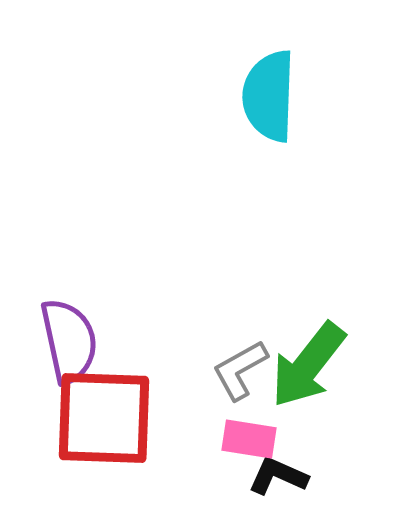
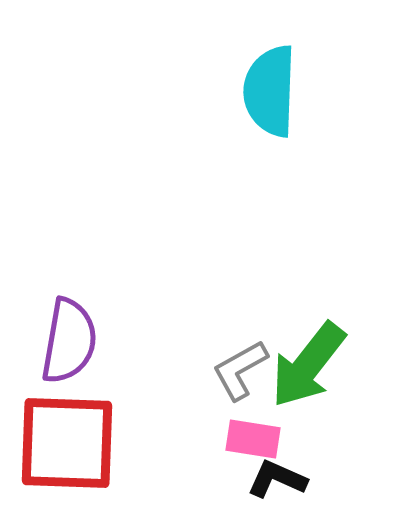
cyan semicircle: moved 1 px right, 5 px up
purple semicircle: rotated 22 degrees clockwise
red square: moved 37 px left, 25 px down
pink rectangle: moved 4 px right
black L-shape: moved 1 px left, 3 px down
